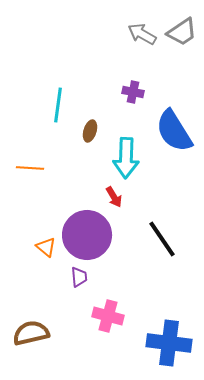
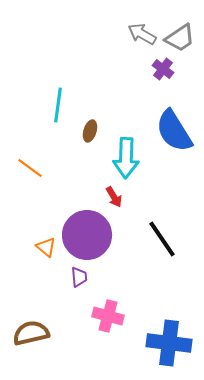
gray trapezoid: moved 2 px left, 6 px down
purple cross: moved 30 px right, 23 px up; rotated 25 degrees clockwise
orange line: rotated 32 degrees clockwise
